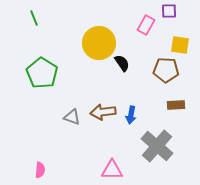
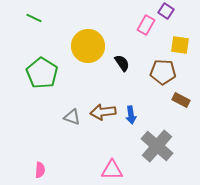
purple square: moved 3 px left; rotated 35 degrees clockwise
green line: rotated 42 degrees counterclockwise
yellow circle: moved 11 px left, 3 px down
brown pentagon: moved 3 px left, 2 px down
brown rectangle: moved 5 px right, 5 px up; rotated 30 degrees clockwise
blue arrow: rotated 18 degrees counterclockwise
